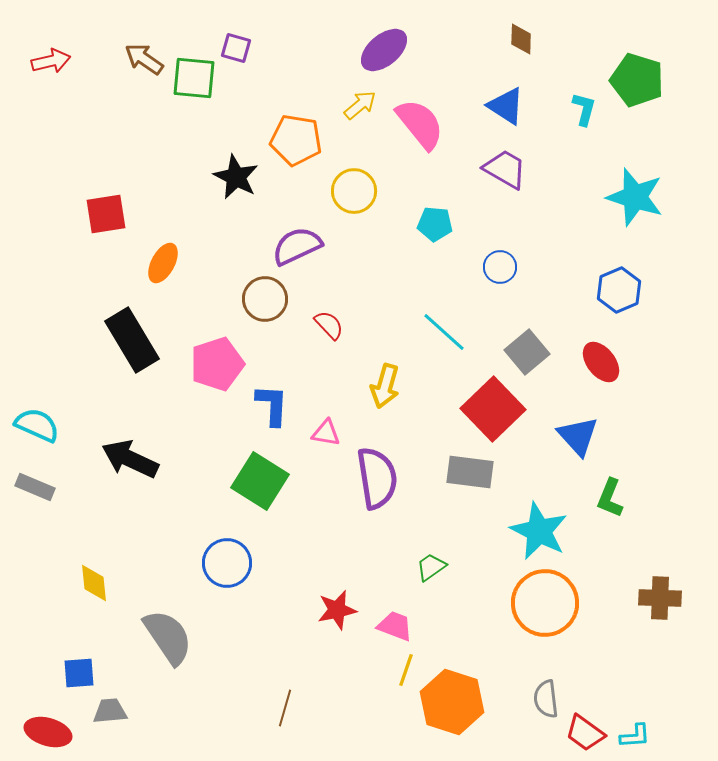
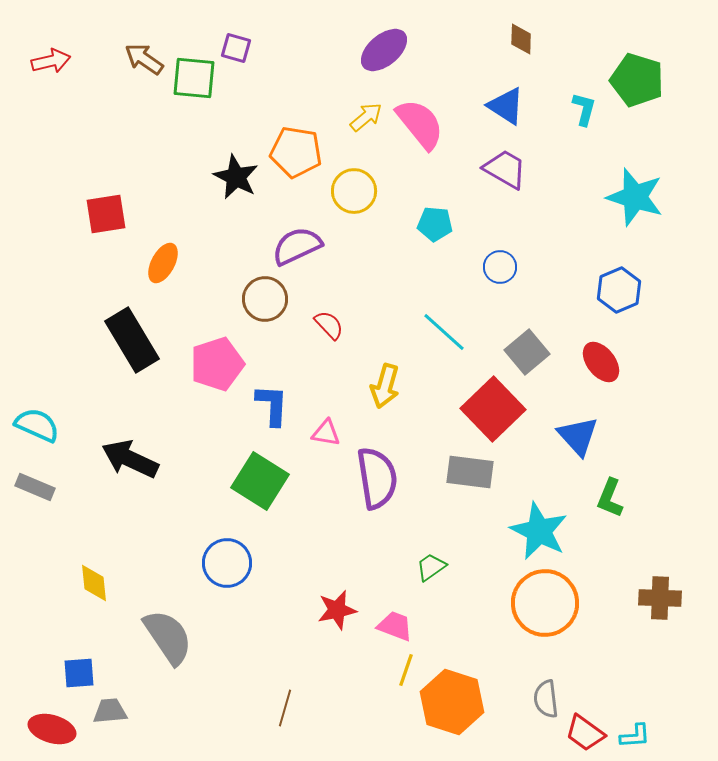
yellow arrow at (360, 105): moved 6 px right, 12 px down
orange pentagon at (296, 140): moved 12 px down
red ellipse at (48, 732): moved 4 px right, 3 px up
